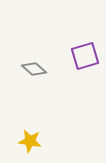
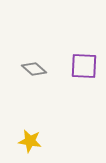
purple square: moved 1 px left, 10 px down; rotated 20 degrees clockwise
